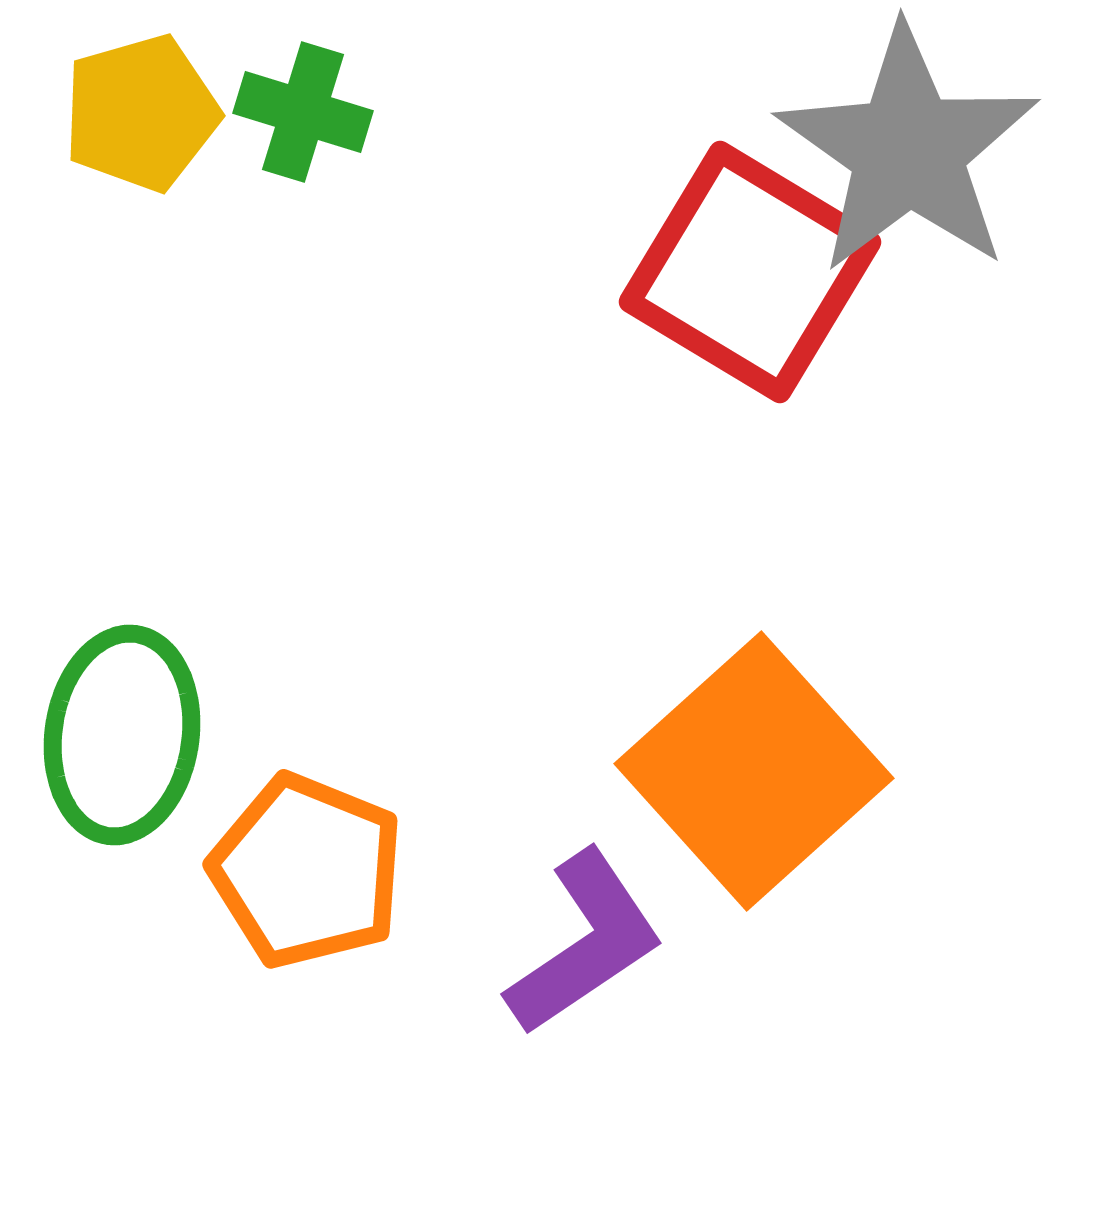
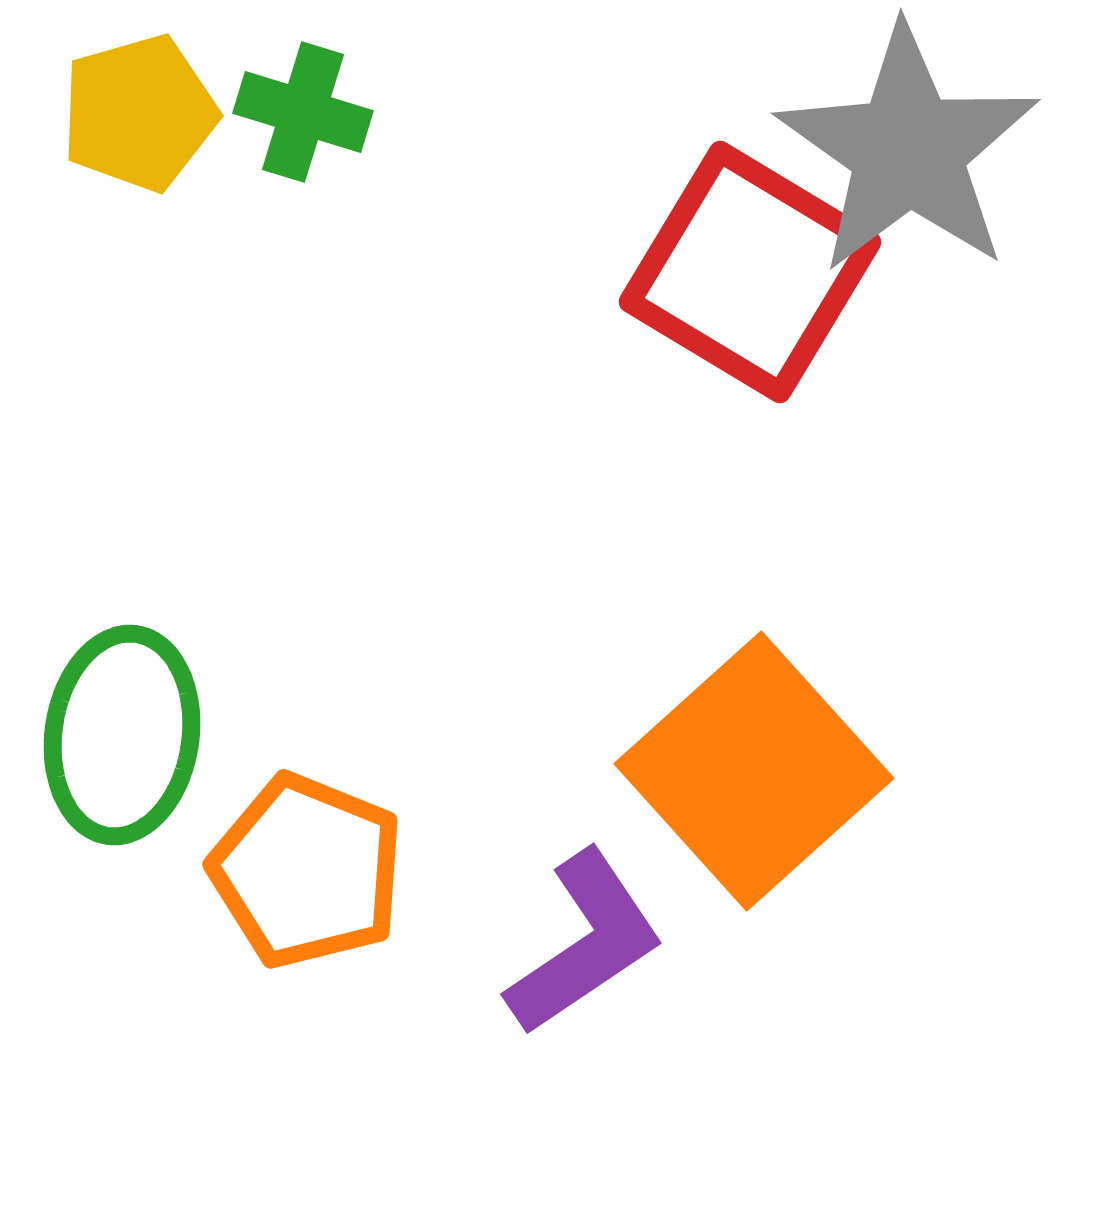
yellow pentagon: moved 2 px left
